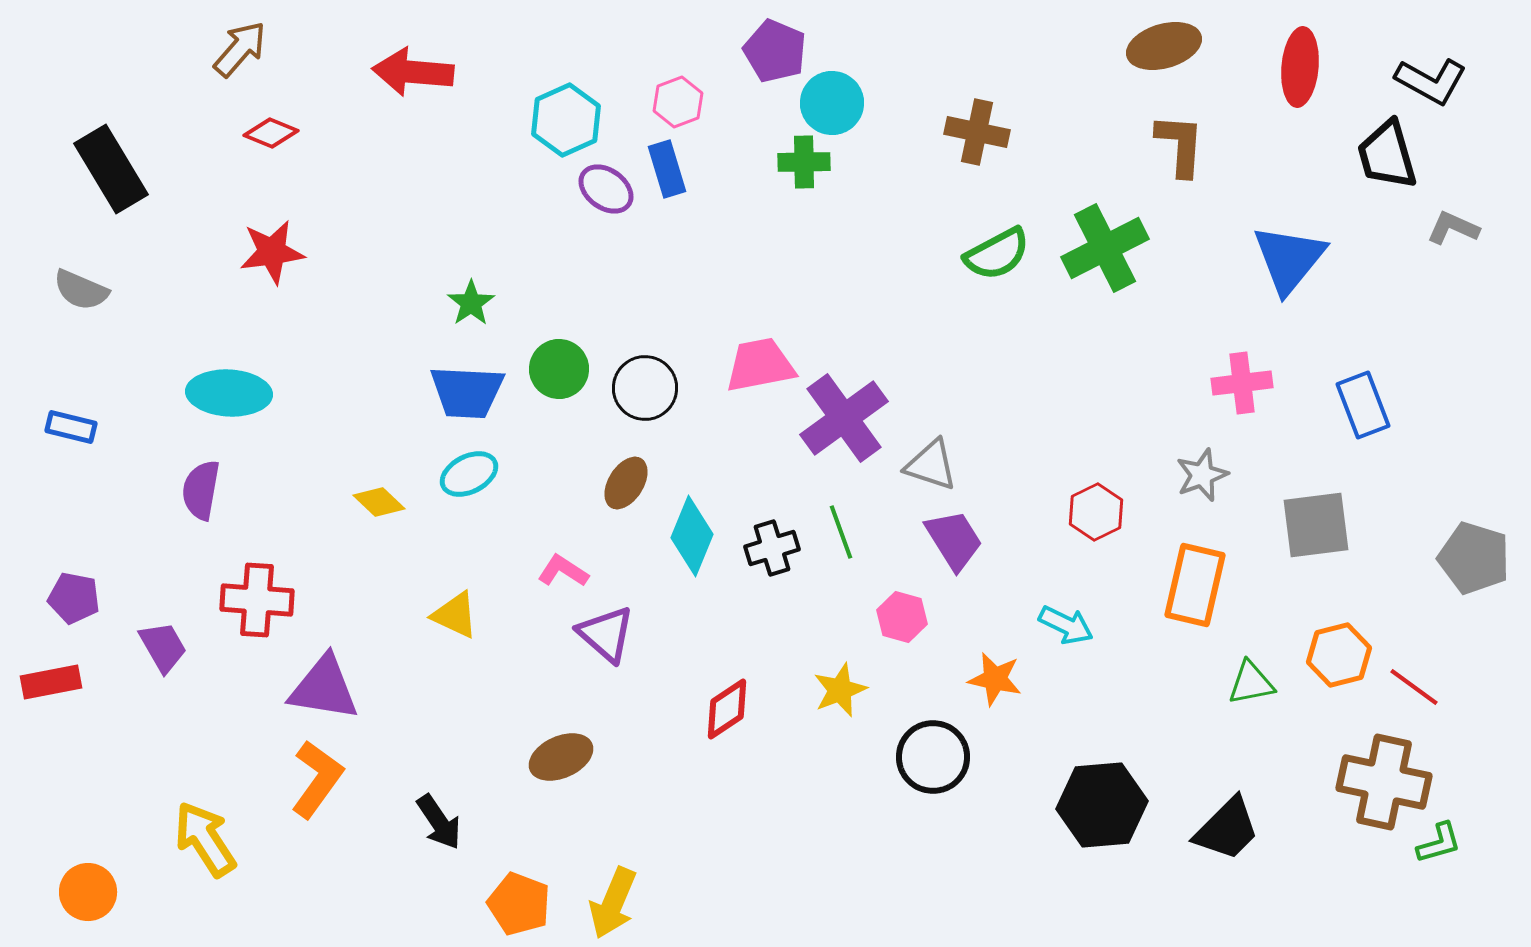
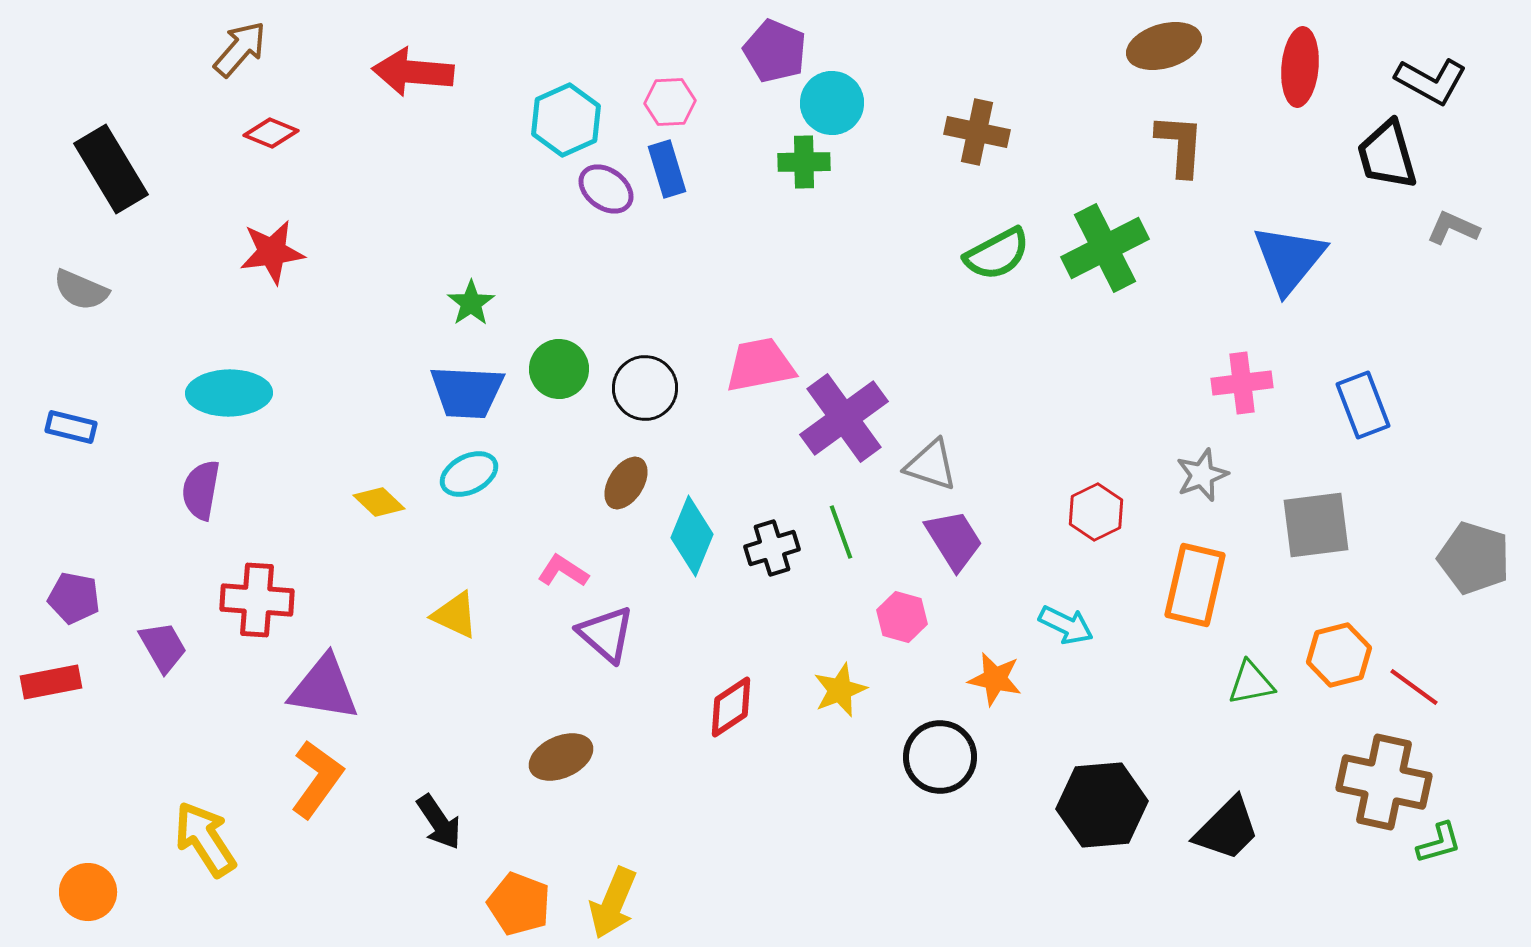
pink hexagon at (678, 102): moved 8 px left; rotated 18 degrees clockwise
cyan ellipse at (229, 393): rotated 4 degrees counterclockwise
red diamond at (727, 709): moved 4 px right, 2 px up
black circle at (933, 757): moved 7 px right
